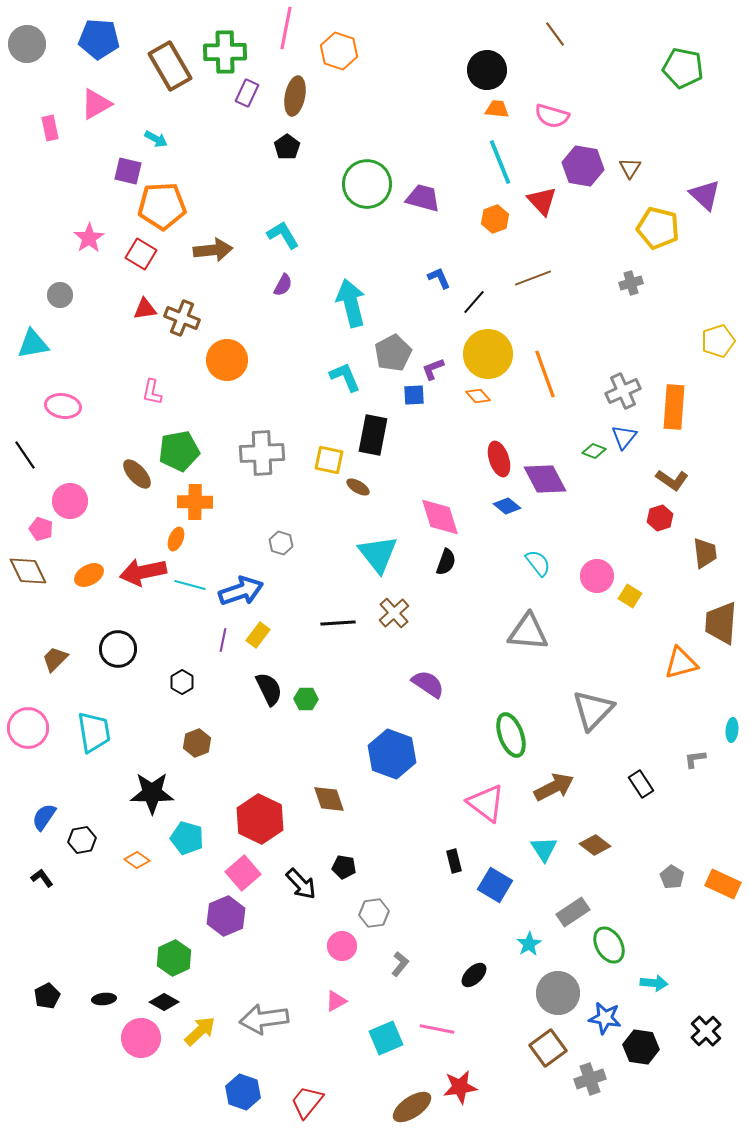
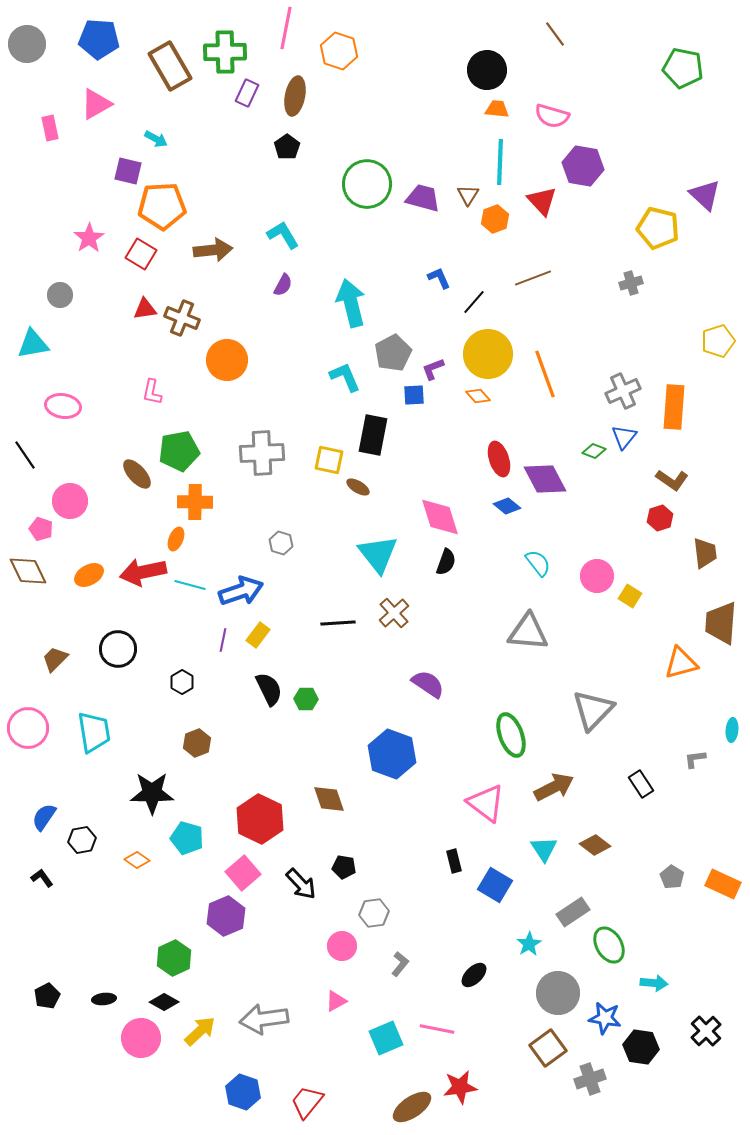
cyan line at (500, 162): rotated 24 degrees clockwise
brown triangle at (630, 168): moved 162 px left, 27 px down
